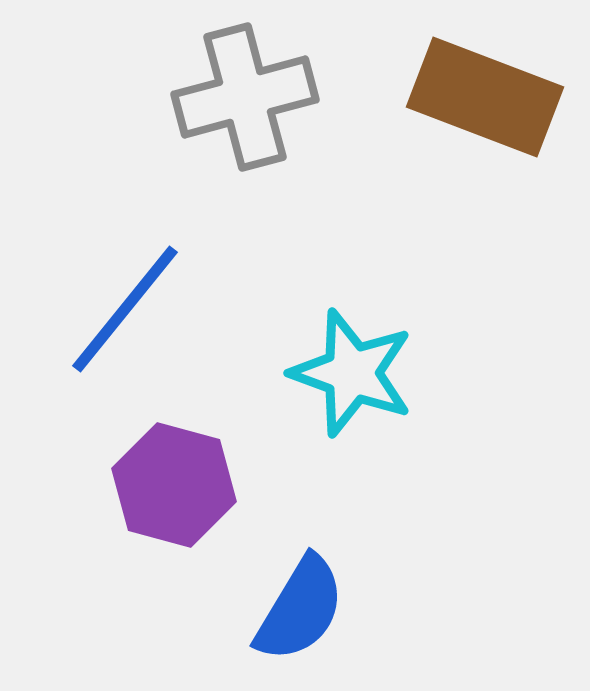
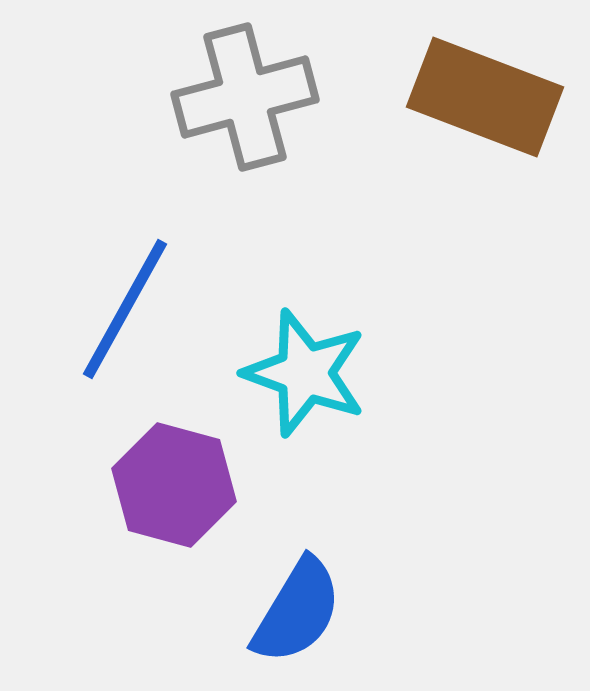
blue line: rotated 10 degrees counterclockwise
cyan star: moved 47 px left
blue semicircle: moved 3 px left, 2 px down
